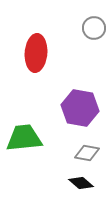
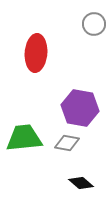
gray circle: moved 4 px up
gray diamond: moved 20 px left, 10 px up
